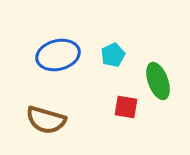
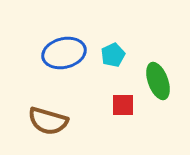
blue ellipse: moved 6 px right, 2 px up
red square: moved 3 px left, 2 px up; rotated 10 degrees counterclockwise
brown semicircle: moved 2 px right, 1 px down
